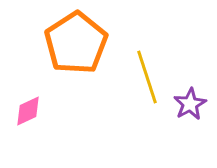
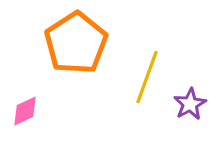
yellow line: rotated 38 degrees clockwise
pink diamond: moved 3 px left
